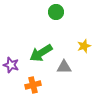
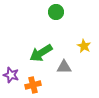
yellow star: rotated 24 degrees counterclockwise
purple star: moved 10 px down
